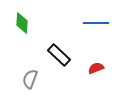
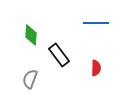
green diamond: moved 9 px right, 12 px down
black rectangle: rotated 10 degrees clockwise
red semicircle: rotated 112 degrees clockwise
